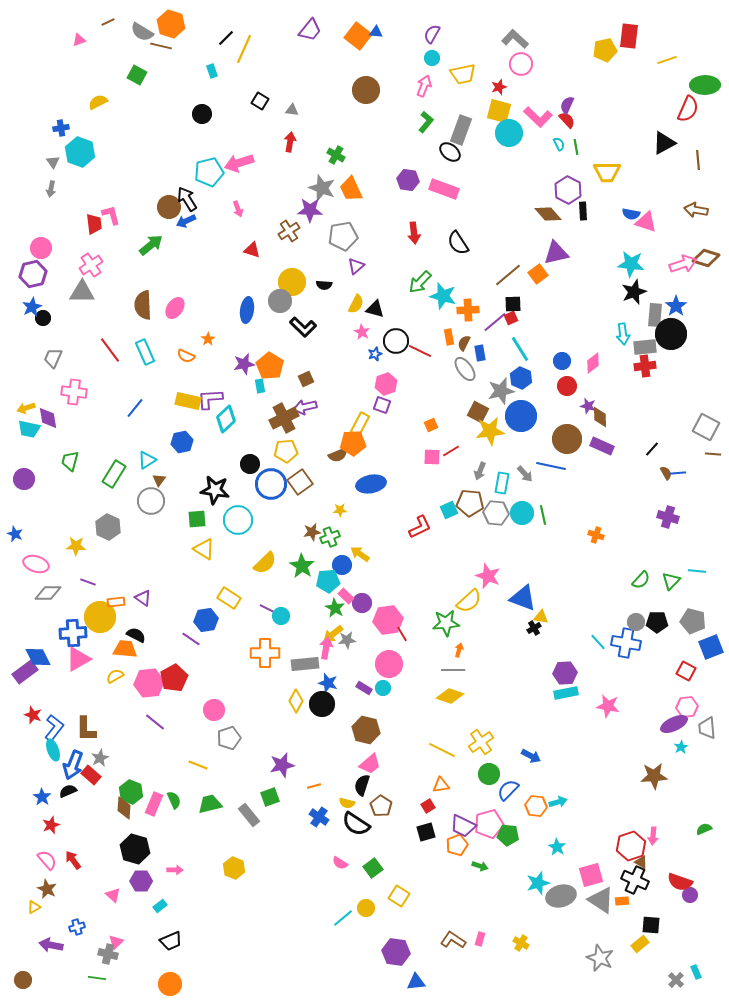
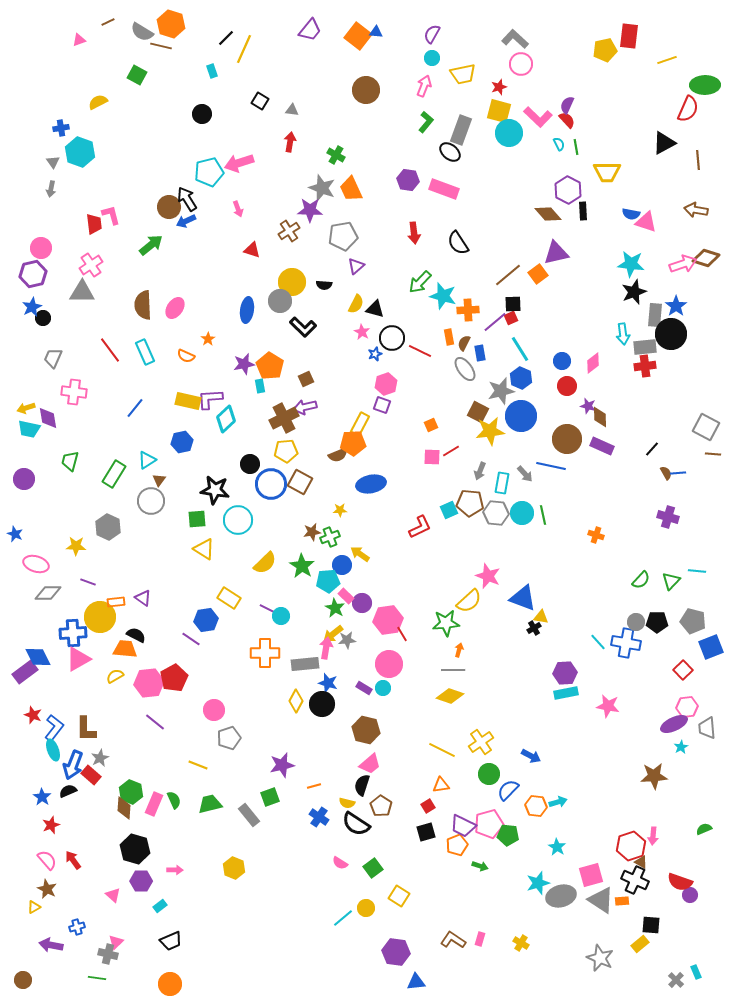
black circle at (396, 341): moved 4 px left, 3 px up
brown square at (300, 482): rotated 25 degrees counterclockwise
red square at (686, 671): moved 3 px left, 1 px up; rotated 18 degrees clockwise
